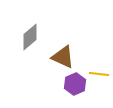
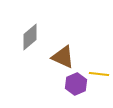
purple hexagon: moved 1 px right
